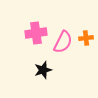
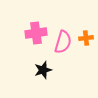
pink semicircle: rotated 10 degrees counterclockwise
